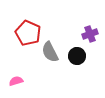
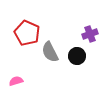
red pentagon: moved 1 px left
